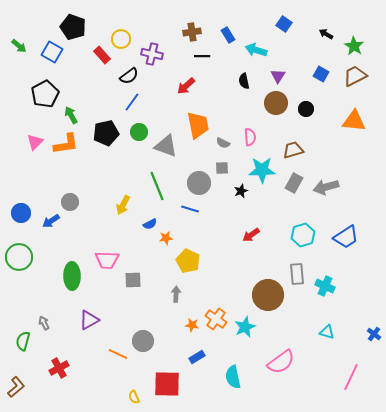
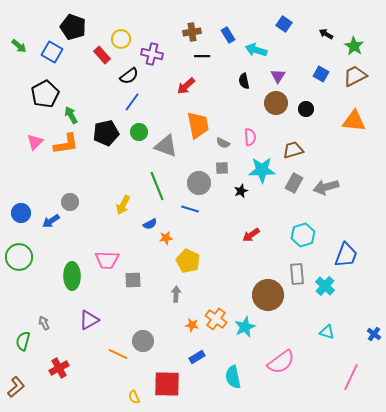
blue trapezoid at (346, 237): moved 18 px down; rotated 36 degrees counterclockwise
cyan cross at (325, 286): rotated 18 degrees clockwise
